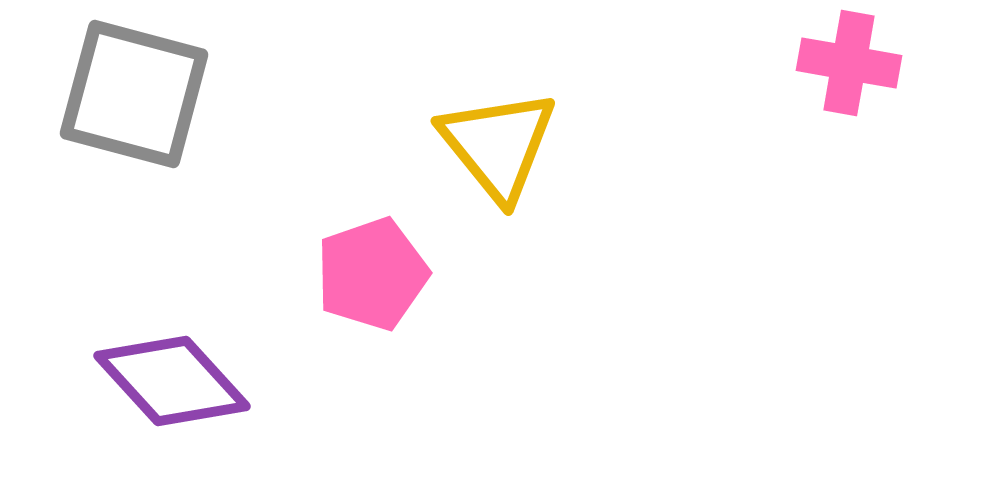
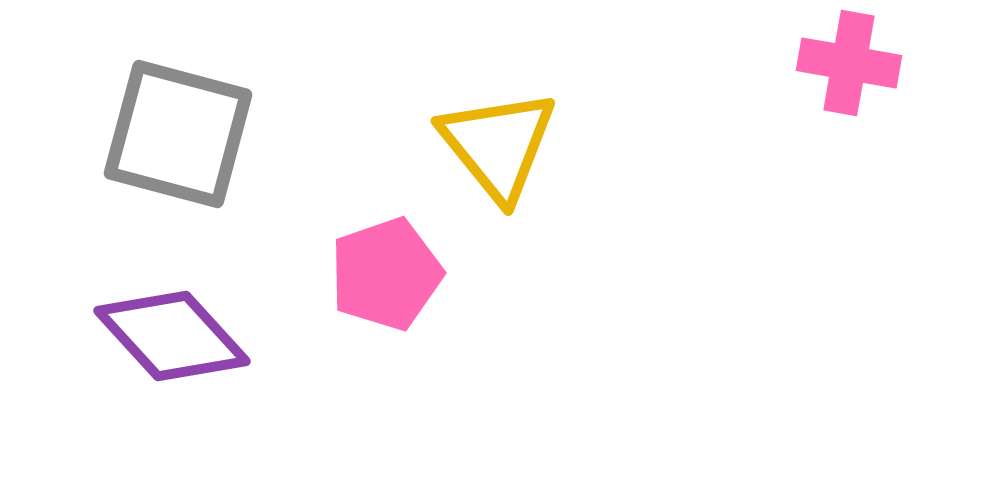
gray square: moved 44 px right, 40 px down
pink pentagon: moved 14 px right
purple diamond: moved 45 px up
